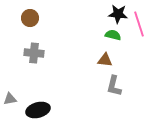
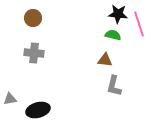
brown circle: moved 3 px right
